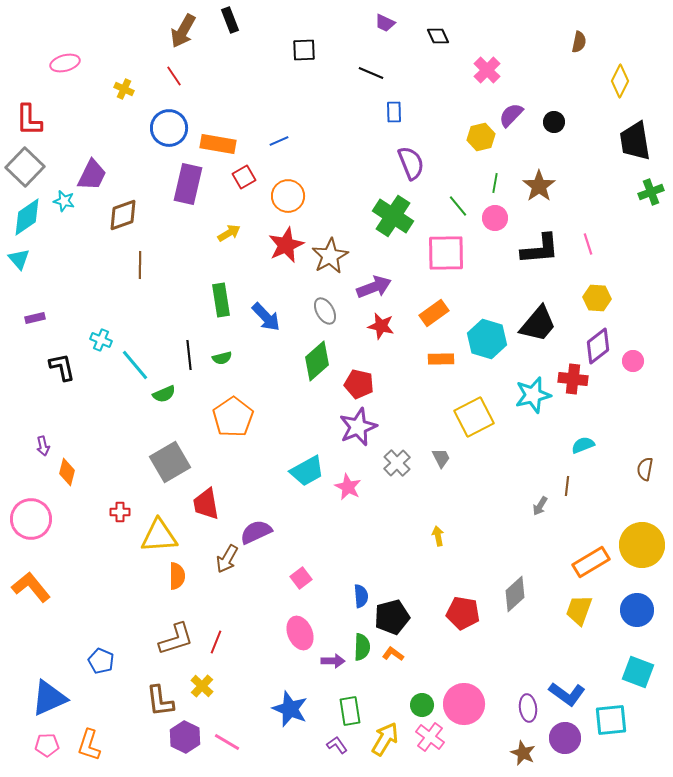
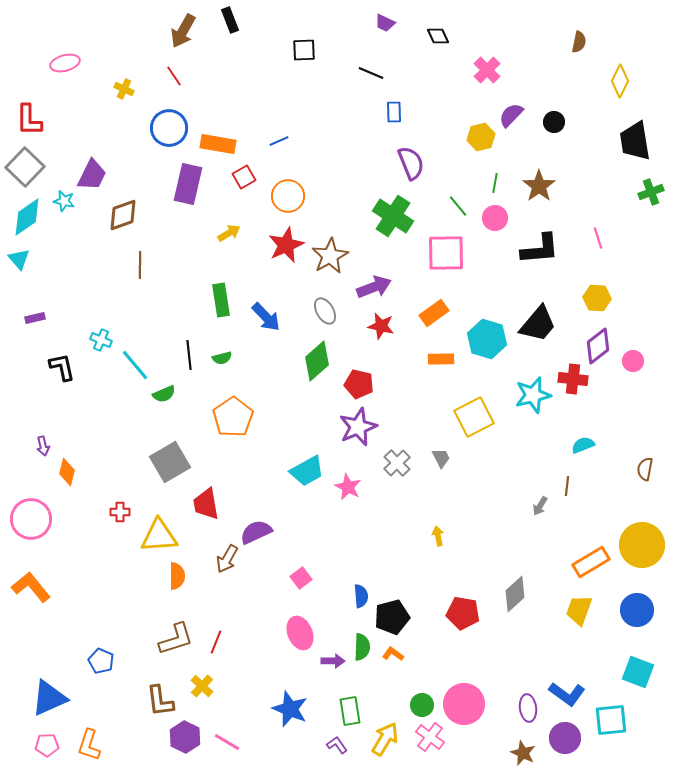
pink line at (588, 244): moved 10 px right, 6 px up
